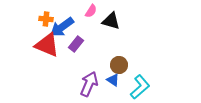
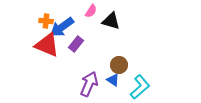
orange cross: moved 2 px down
